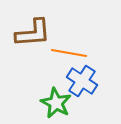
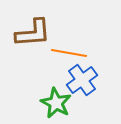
blue cross: moved 1 px up; rotated 20 degrees clockwise
